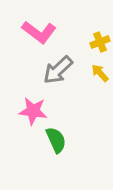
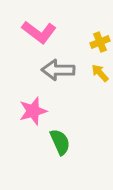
gray arrow: rotated 44 degrees clockwise
pink star: rotated 24 degrees counterclockwise
green semicircle: moved 4 px right, 2 px down
